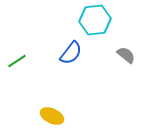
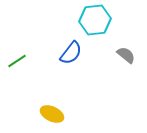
yellow ellipse: moved 2 px up
